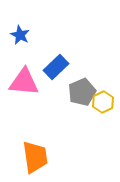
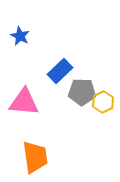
blue star: moved 1 px down
blue rectangle: moved 4 px right, 4 px down
pink triangle: moved 20 px down
gray pentagon: rotated 24 degrees clockwise
